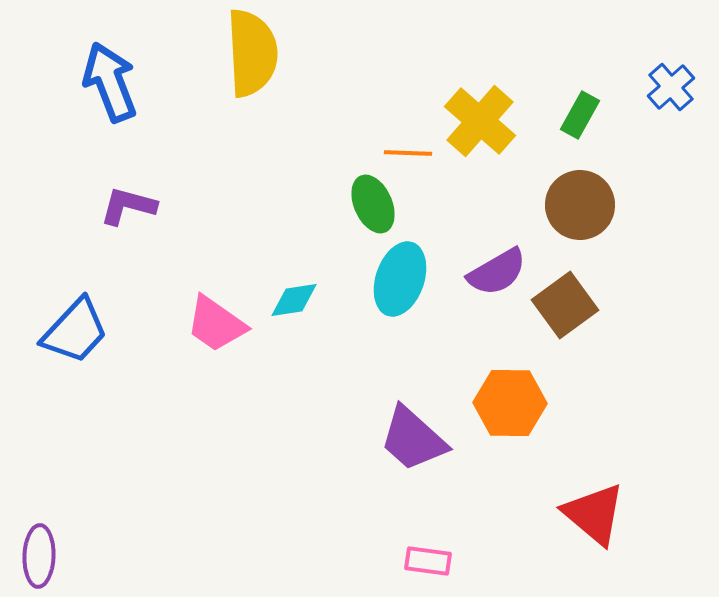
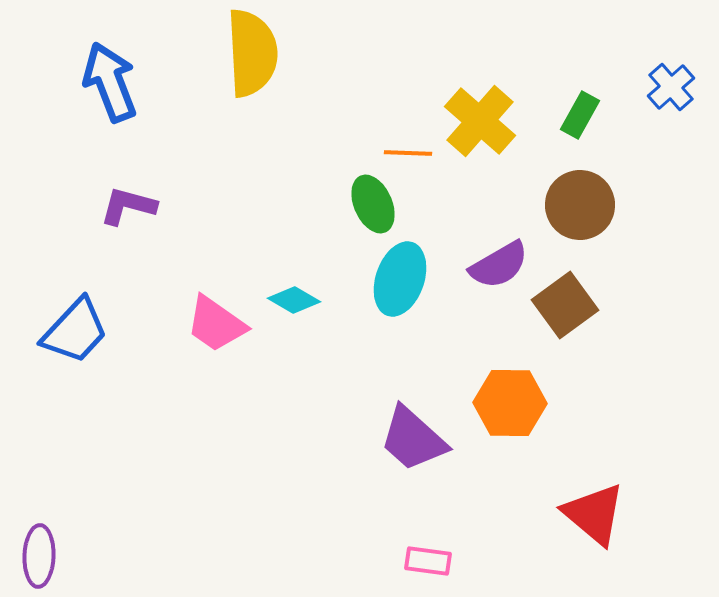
purple semicircle: moved 2 px right, 7 px up
cyan diamond: rotated 39 degrees clockwise
